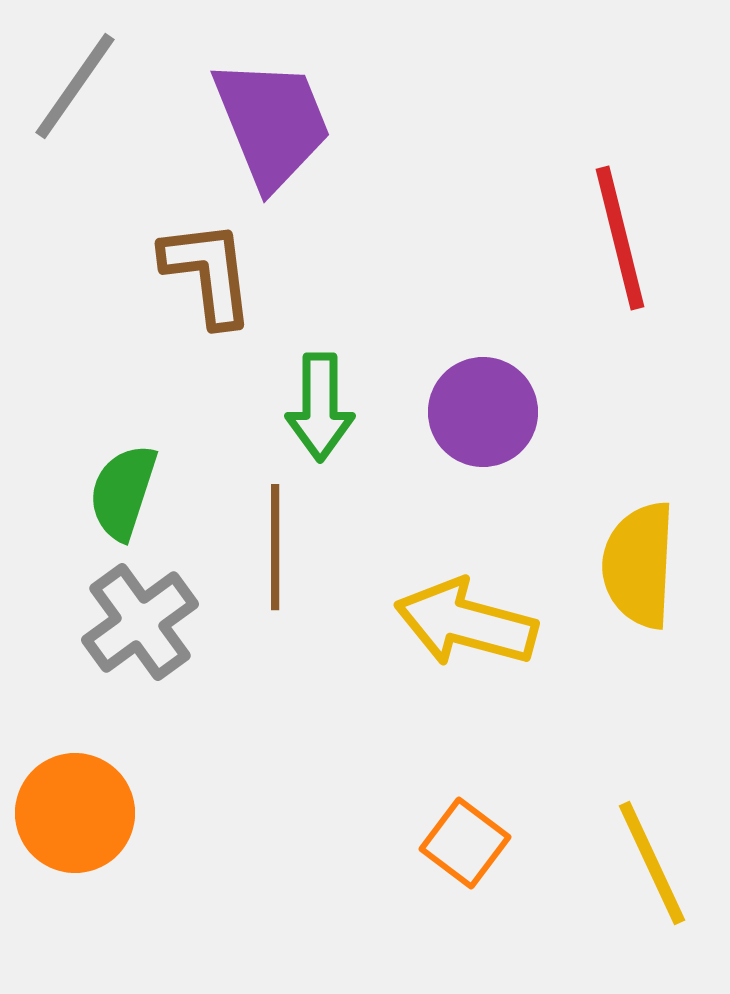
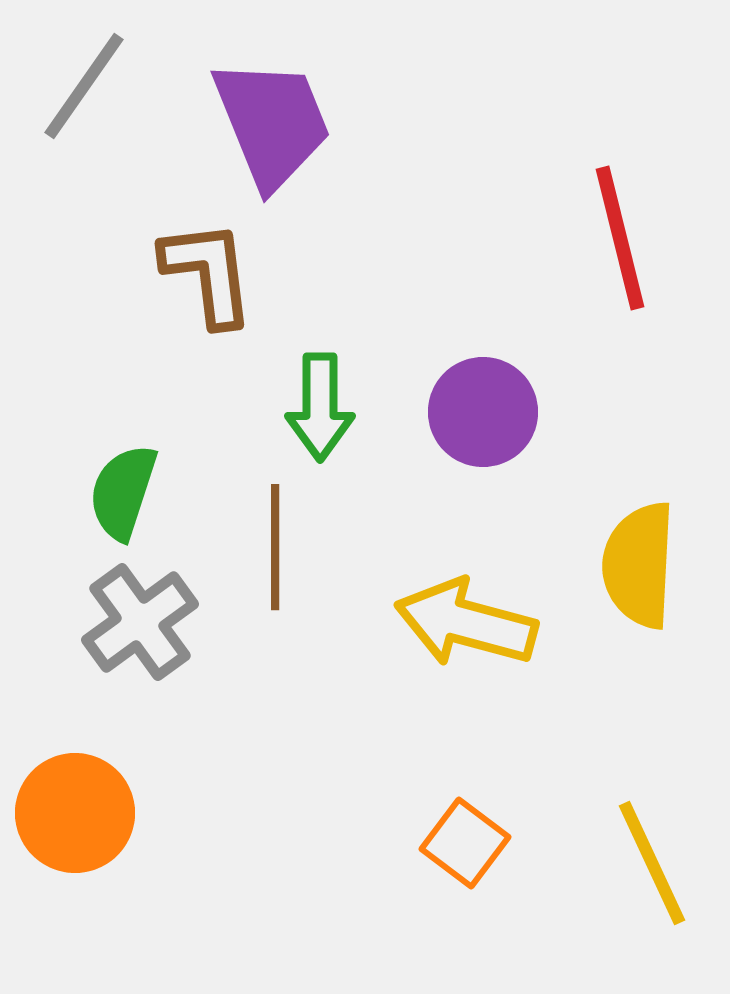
gray line: moved 9 px right
